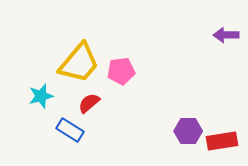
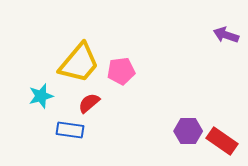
purple arrow: rotated 20 degrees clockwise
blue rectangle: rotated 24 degrees counterclockwise
red rectangle: rotated 44 degrees clockwise
